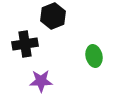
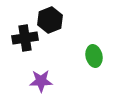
black hexagon: moved 3 px left, 4 px down
black cross: moved 6 px up
